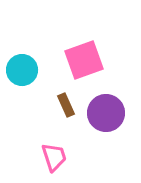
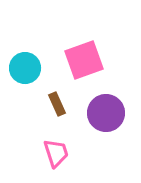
cyan circle: moved 3 px right, 2 px up
brown rectangle: moved 9 px left, 1 px up
pink trapezoid: moved 2 px right, 4 px up
